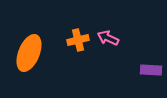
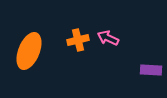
orange ellipse: moved 2 px up
